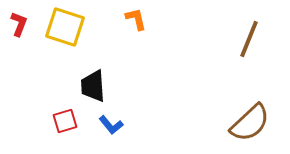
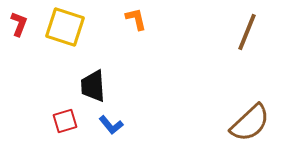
brown line: moved 2 px left, 7 px up
